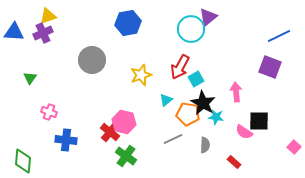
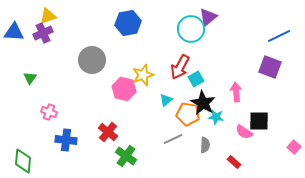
yellow star: moved 2 px right
pink hexagon: moved 33 px up
red cross: moved 2 px left
